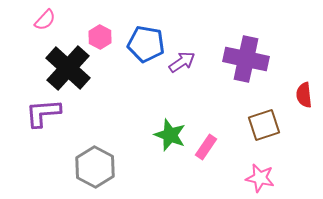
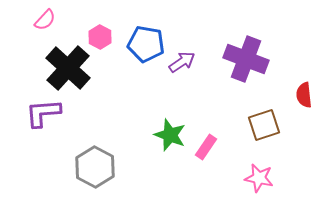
purple cross: rotated 9 degrees clockwise
pink star: moved 1 px left
